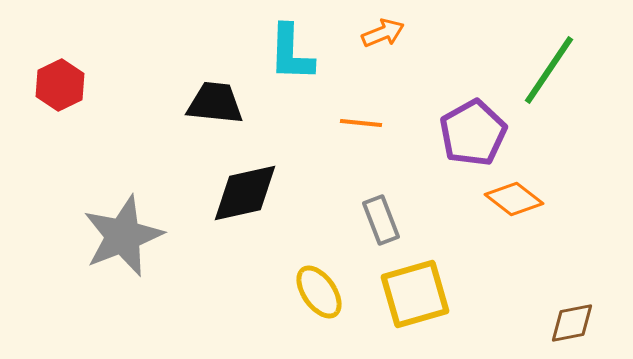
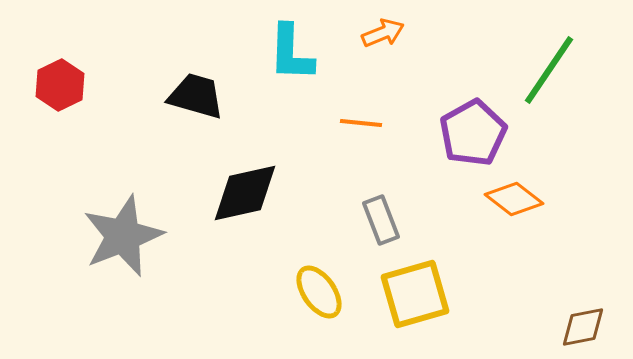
black trapezoid: moved 19 px left, 7 px up; rotated 10 degrees clockwise
brown diamond: moved 11 px right, 4 px down
